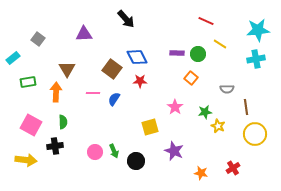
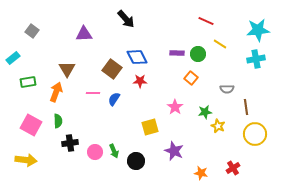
gray square: moved 6 px left, 8 px up
orange arrow: rotated 18 degrees clockwise
green semicircle: moved 5 px left, 1 px up
black cross: moved 15 px right, 3 px up
